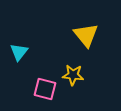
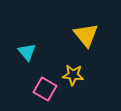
cyan triangle: moved 8 px right; rotated 18 degrees counterclockwise
pink square: rotated 15 degrees clockwise
